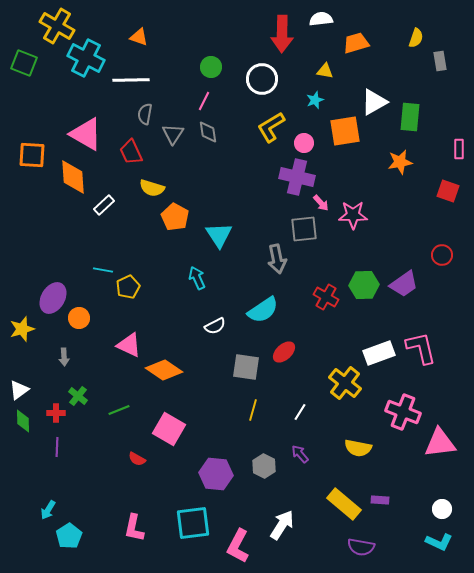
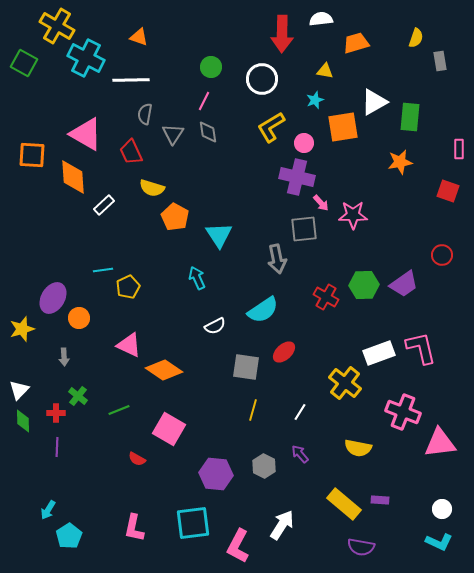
green square at (24, 63): rotated 8 degrees clockwise
orange square at (345, 131): moved 2 px left, 4 px up
cyan line at (103, 270): rotated 18 degrees counterclockwise
white triangle at (19, 390): rotated 10 degrees counterclockwise
